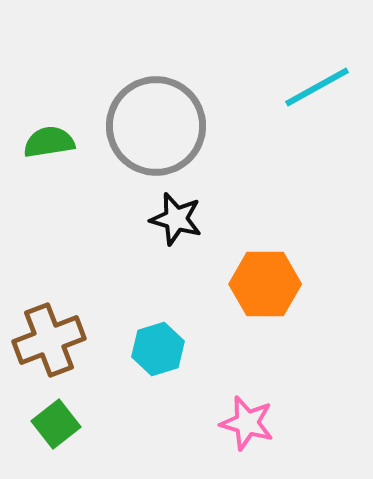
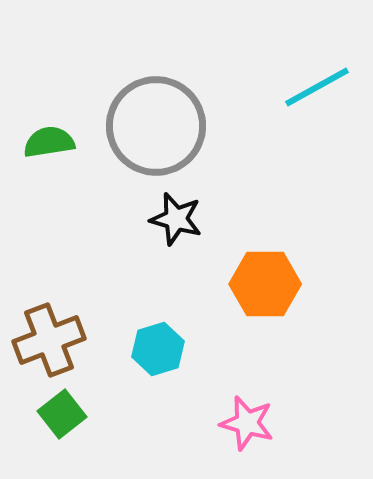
green square: moved 6 px right, 10 px up
